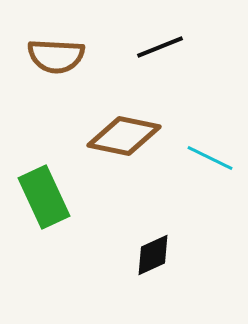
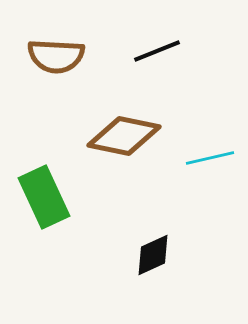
black line: moved 3 px left, 4 px down
cyan line: rotated 39 degrees counterclockwise
